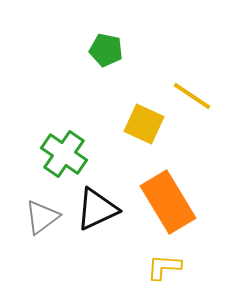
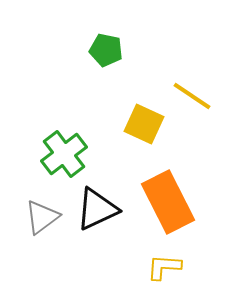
green cross: rotated 18 degrees clockwise
orange rectangle: rotated 4 degrees clockwise
